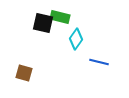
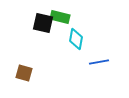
cyan diamond: rotated 25 degrees counterclockwise
blue line: rotated 24 degrees counterclockwise
